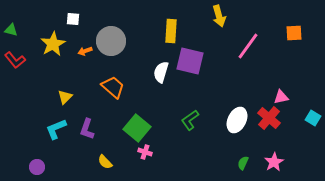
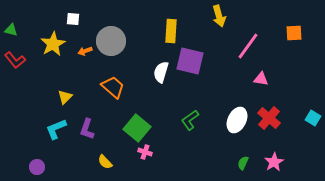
pink triangle: moved 20 px left, 18 px up; rotated 21 degrees clockwise
